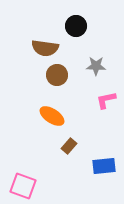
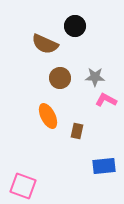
black circle: moved 1 px left
brown semicircle: moved 4 px up; rotated 16 degrees clockwise
gray star: moved 1 px left, 11 px down
brown circle: moved 3 px right, 3 px down
pink L-shape: rotated 40 degrees clockwise
orange ellipse: moved 4 px left; rotated 30 degrees clockwise
brown rectangle: moved 8 px right, 15 px up; rotated 28 degrees counterclockwise
